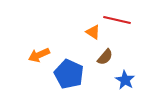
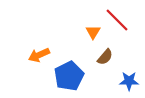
red line: rotated 32 degrees clockwise
orange triangle: rotated 28 degrees clockwise
blue pentagon: moved 2 px down; rotated 20 degrees clockwise
blue star: moved 4 px right, 1 px down; rotated 30 degrees counterclockwise
